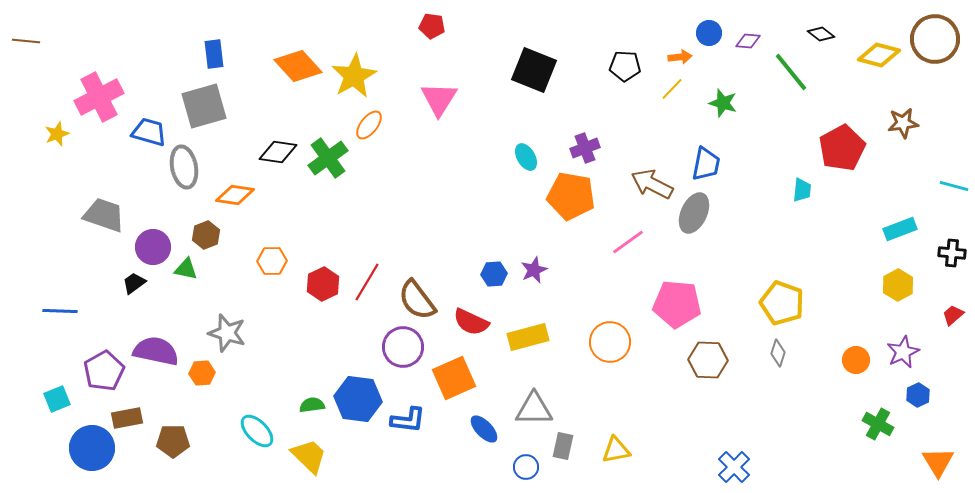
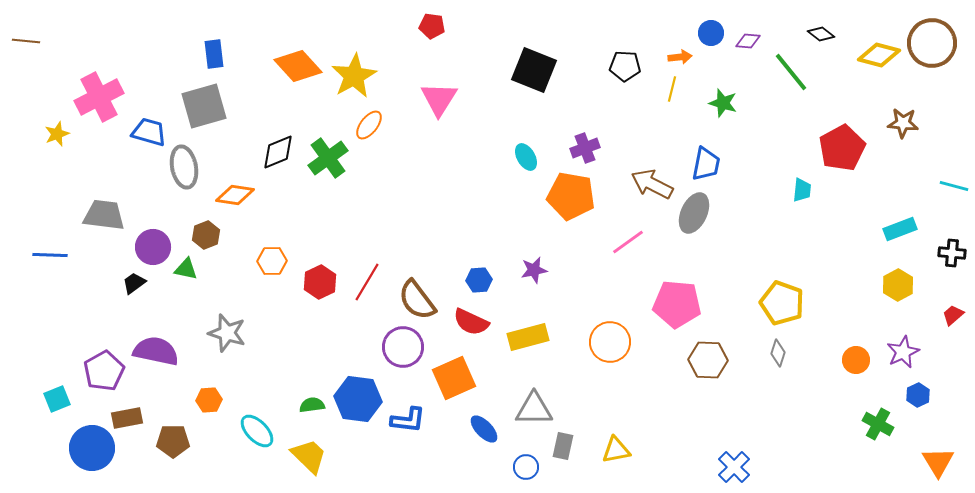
blue circle at (709, 33): moved 2 px right
brown circle at (935, 39): moved 3 px left, 4 px down
yellow line at (672, 89): rotated 30 degrees counterclockwise
brown star at (903, 123): rotated 12 degrees clockwise
black diamond at (278, 152): rotated 30 degrees counterclockwise
gray trapezoid at (104, 215): rotated 12 degrees counterclockwise
purple star at (534, 270): rotated 12 degrees clockwise
blue hexagon at (494, 274): moved 15 px left, 6 px down
red hexagon at (323, 284): moved 3 px left, 2 px up
blue line at (60, 311): moved 10 px left, 56 px up
orange hexagon at (202, 373): moved 7 px right, 27 px down
